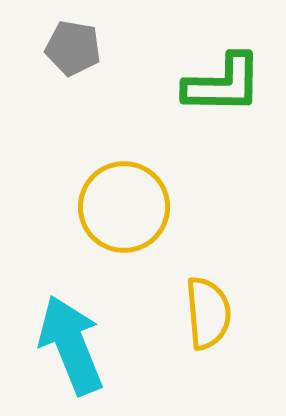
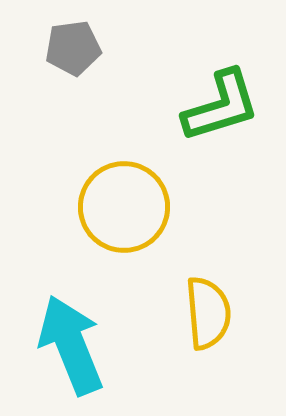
gray pentagon: rotated 18 degrees counterclockwise
green L-shape: moved 2 px left, 22 px down; rotated 18 degrees counterclockwise
